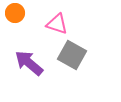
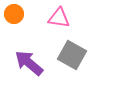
orange circle: moved 1 px left, 1 px down
pink triangle: moved 2 px right, 6 px up; rotated 10 degrees counterclockwise
